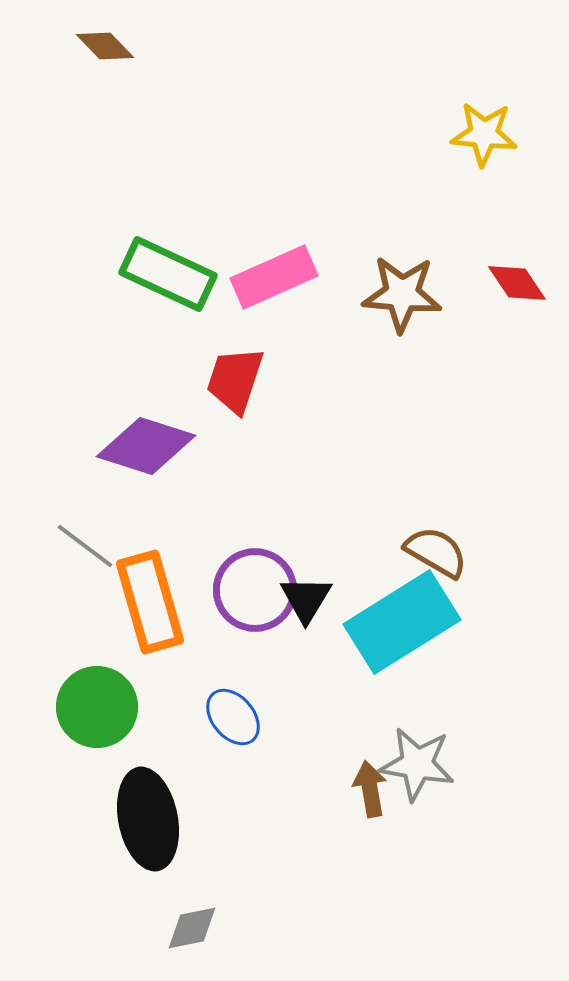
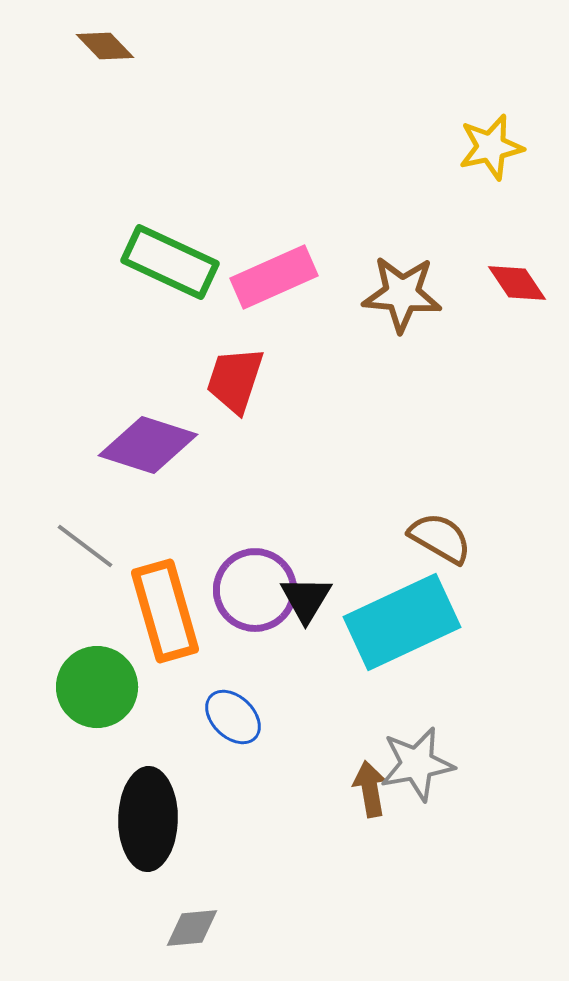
yellow star: moved 7 px right, 13 px down; rotated 18 degrees counterclockwise
green rectangle: moved 2 px right, 12 px up
purple diamond: moved 2 px right, 1 px up
brown semicircle: moved 4 px right, 14 px up
orange rectangle: moved 15 px right, 9 px down
cyan rectangle: rotated 7 degrees clockwise
green circle: moved 20 px up
blue ellipse: rotated 6 degrees counterclockwise
gray star: rotated 20 degrees counterclockwise
black ellipse: rotated 12 degrees clockwise
gray diamond: rotated 6 degrees clockwise
